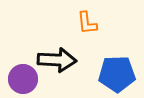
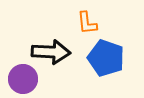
black arrow: moved 6 px left, 8 px up
blue pentagon: moved 11 px left, 16 px up; rotated 21 degrees clockwise
